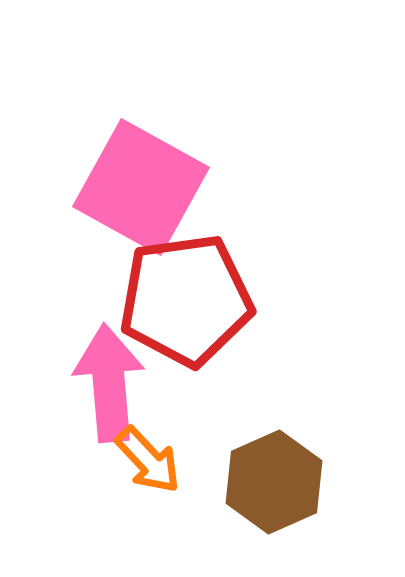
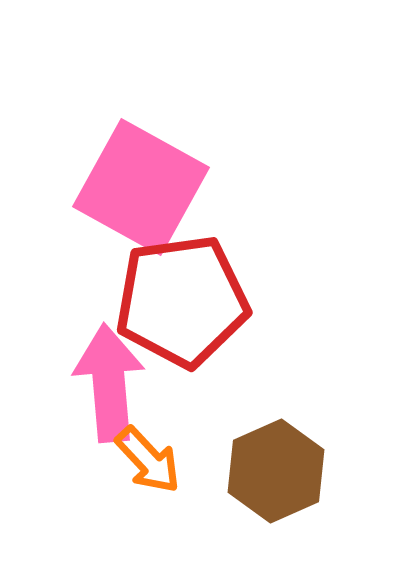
red pentagon: moved 4 px left, 1 px down
brown hexagon: moved 2 px right, 11 px up
